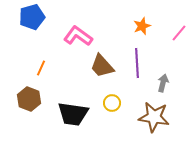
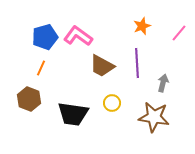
blue pentagon: moved 13 px right, 20 px down
brown trapezoid: rotated 20 degrees counterclockwise
